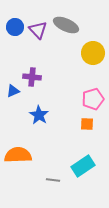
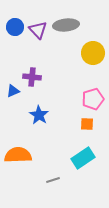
gray ellipse: rotated 30 degrees counterclockwise
cyan rectangle: moved 8 px up
gray line: rotated 24 degrees counterclockwise
